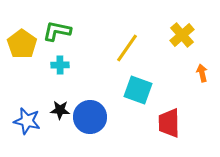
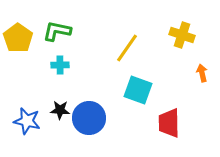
yellow cross: rotated 30 degrees counterclockwise
yellow pentagon: moved 4 px left, 6 px up
blue circle: moved 1 px left, 1 px down
